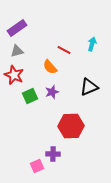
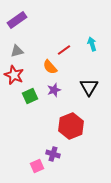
purple rectangle: moved 8 px up
cyan arrow: rotated 32 degrees counterclockwise
red line: rotated 64 degrees counterclockwise
black triangle: rotated 36 degrees counterclockwise
purple star: moved 2 px right, 2 px up
red hexagon: rotated 20 degrees counterclockwise
purple cross: rotated 16 degrees clockwise
